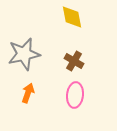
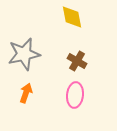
brown cross: moved 3 px right
orange arrow: moved 2 px left
